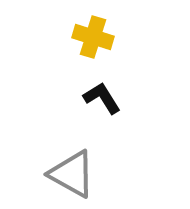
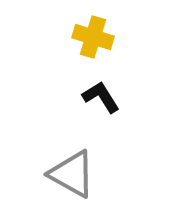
black L-shape: moved 1 px left, 1 px up
